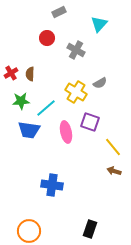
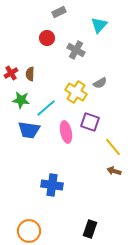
cyan triangle: moved 1 px down
green star: moved 1 px up; rotated 12 degrees clockwise
